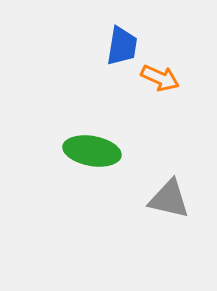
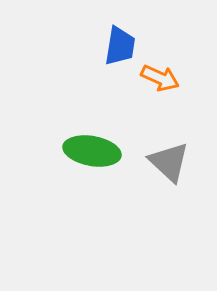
blue trapezoid: moved 2 px left
gray triangle: moved 37 px up; rotated 30 degrees clockwise
